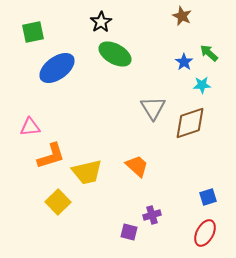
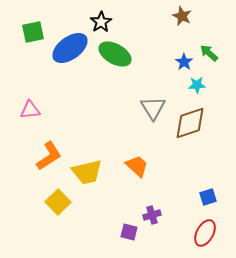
blue ellipse: moved 13 px right, 20 px up
cyan star: moved 5 px left
pink triangle: moved 17 px up
orange L-shape: moved 2 px left; rotated 16 degrees counterclockwise
